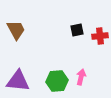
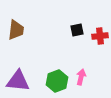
brown trapezoid: rotated 35 degrees clockwise
green hexagon: rotated 15 degrees counterclockwise
